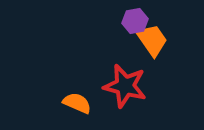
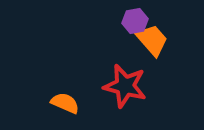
orange trapezoid: rotated 6 degrees counterclockwise
orange semicircle: moved 12 px left
